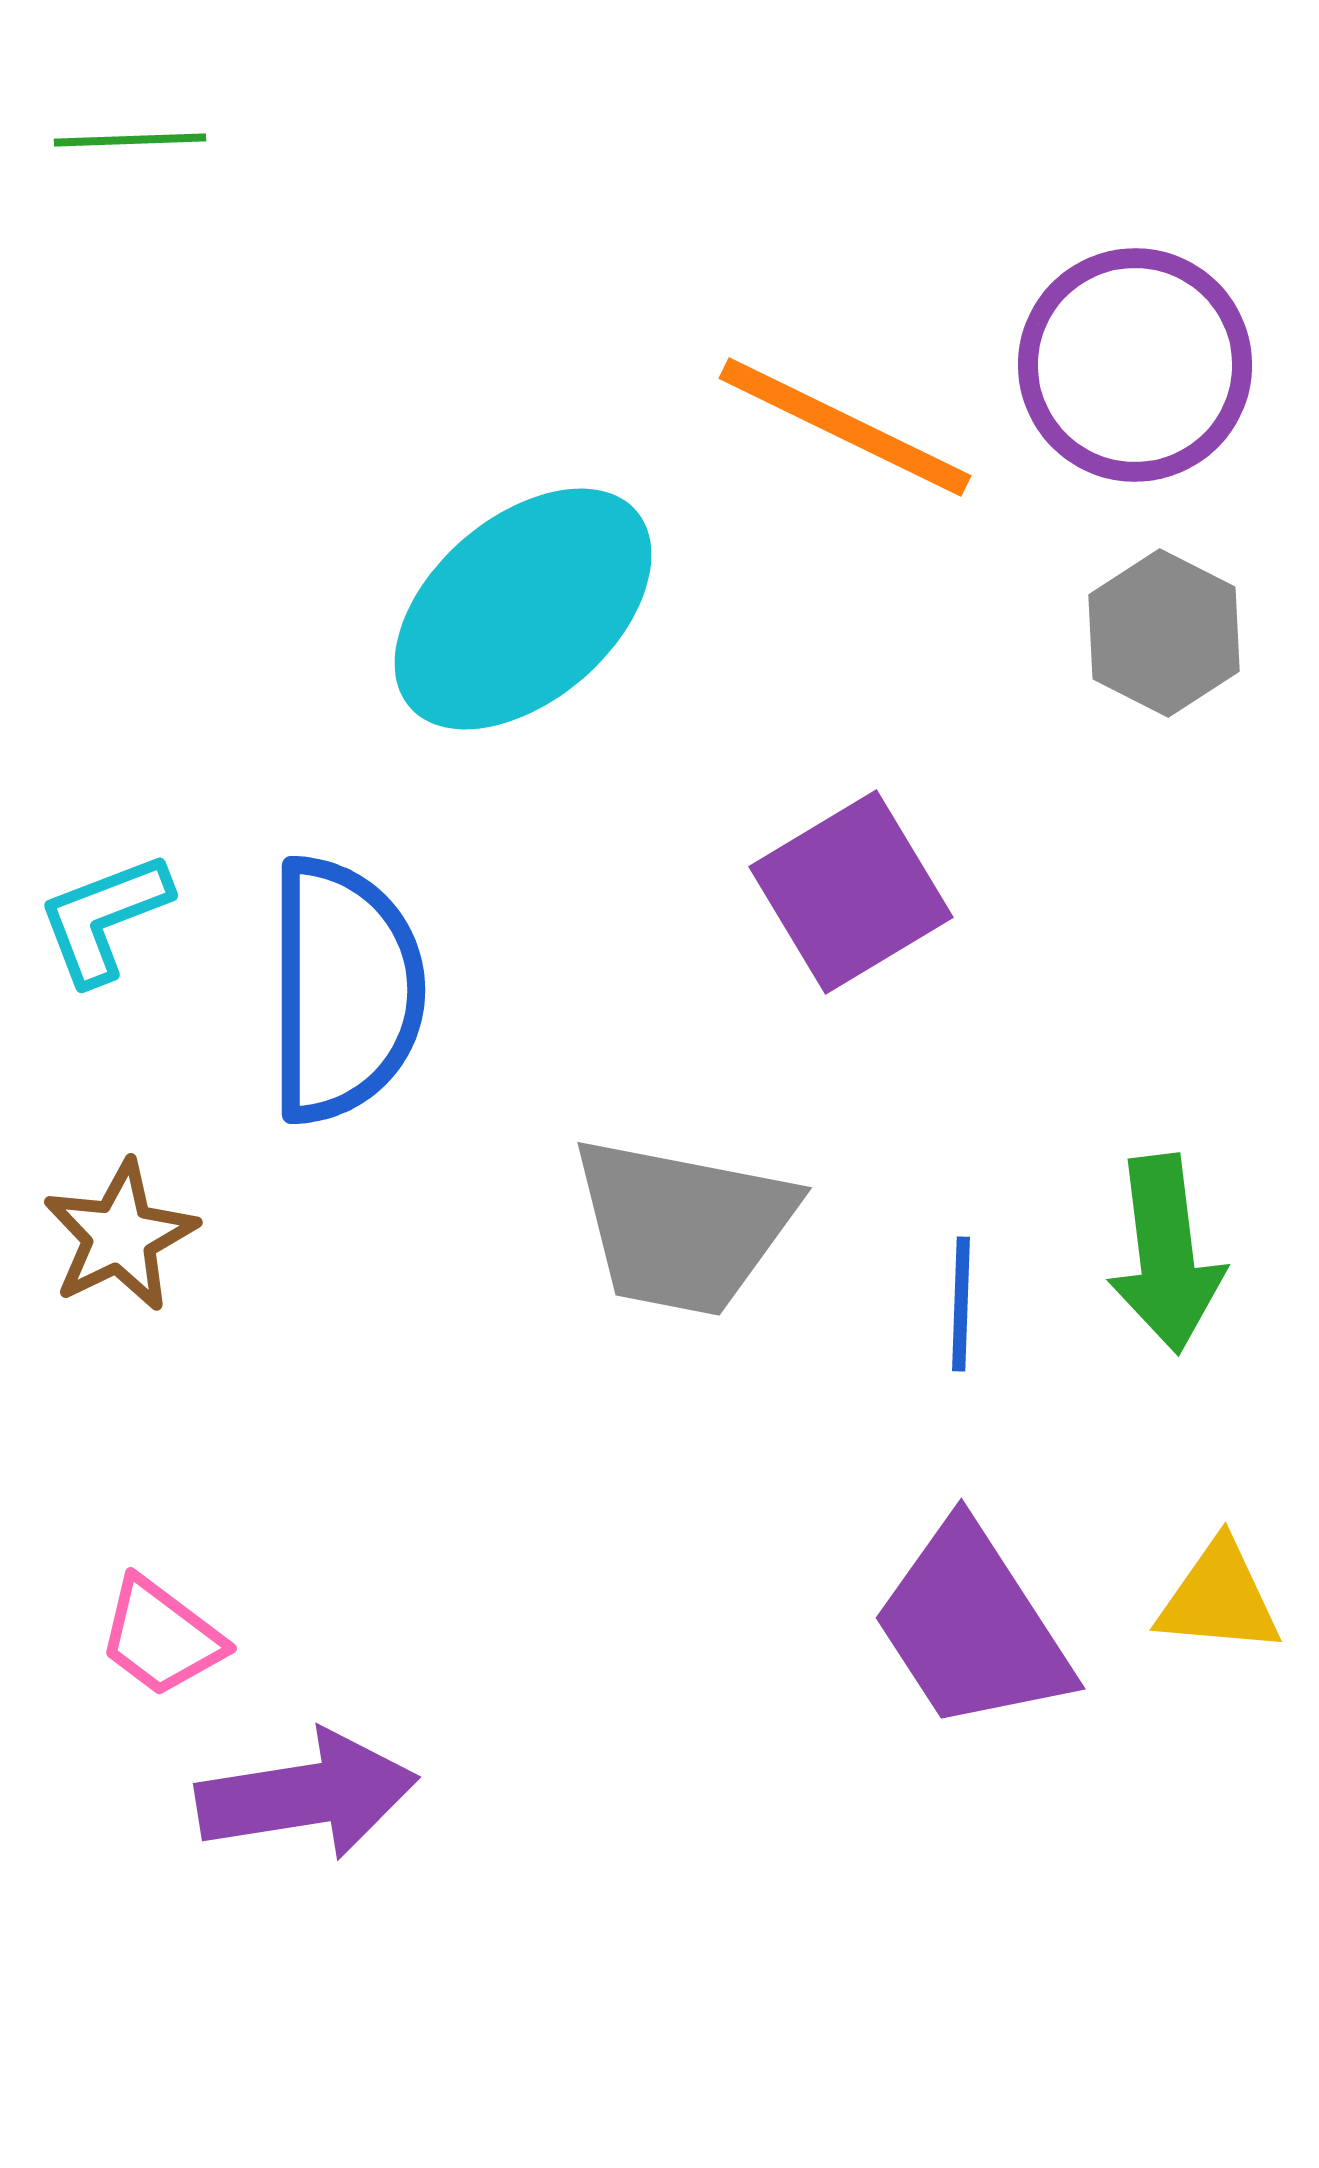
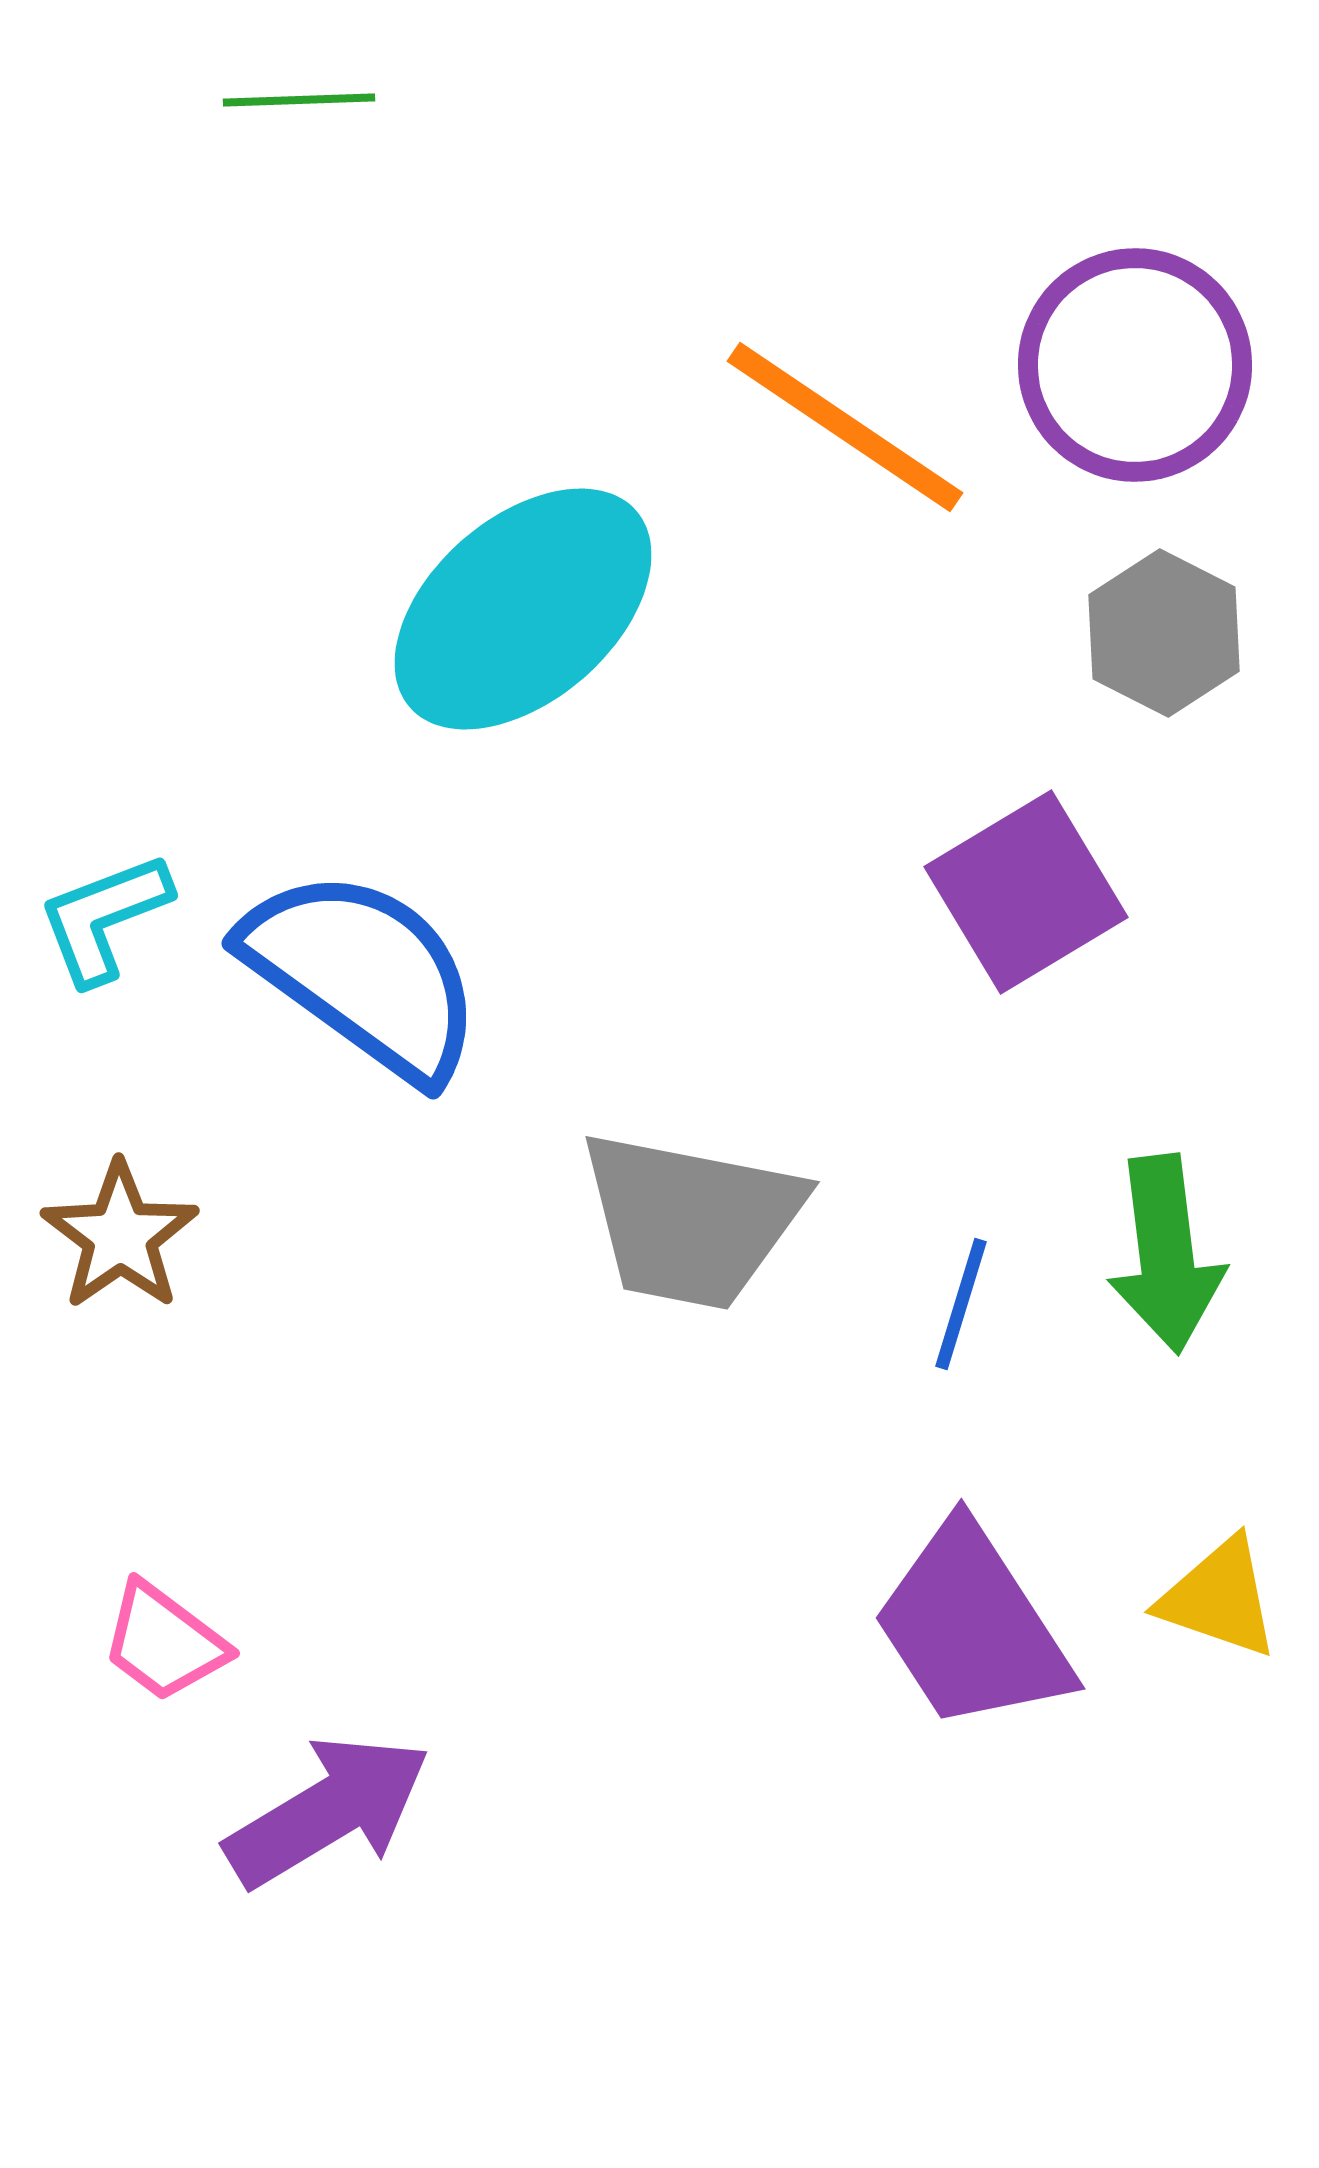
green line: moved 169 px right, 40 px up
orange line: rotated 8 degrees clockwise
purple square: moved 175 px right
blue semicircle: moved 19 px right, 16 px up; rotated 54 degrees counterclockwise
gray trapezoid: moved 8 px right, 6 px up
brown star: rotated 9 degrees counterclockwise
blue line: rotated 15 degrees clockwise
yellow triangle: rotated 14 degrees clockwise
pink trapezoid: moved 3 px right, 5 px down
purple arrow: moved 21 px right, 16 px down; rotated 22 degrees counterclockwise
